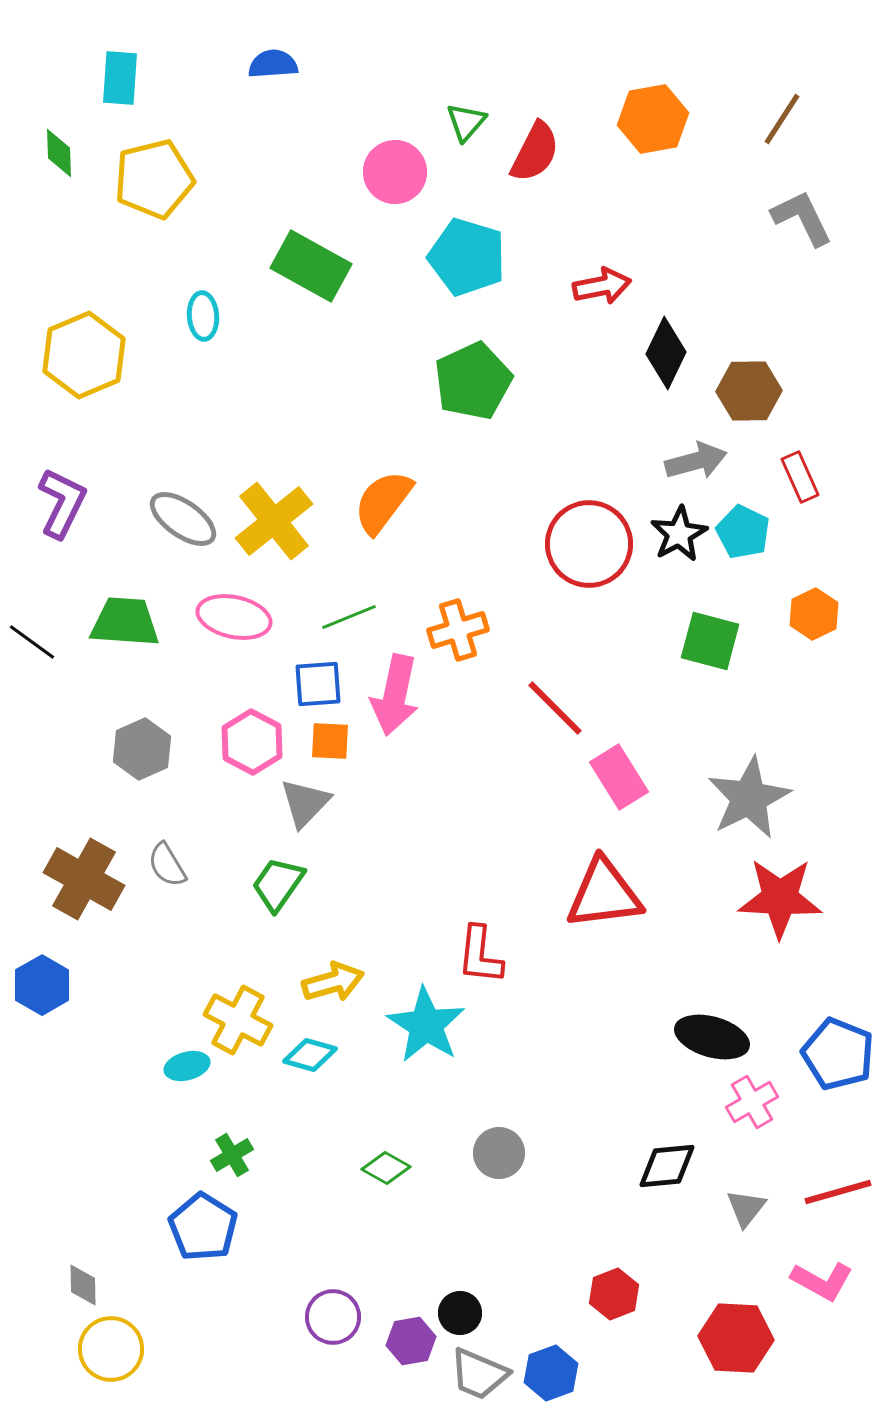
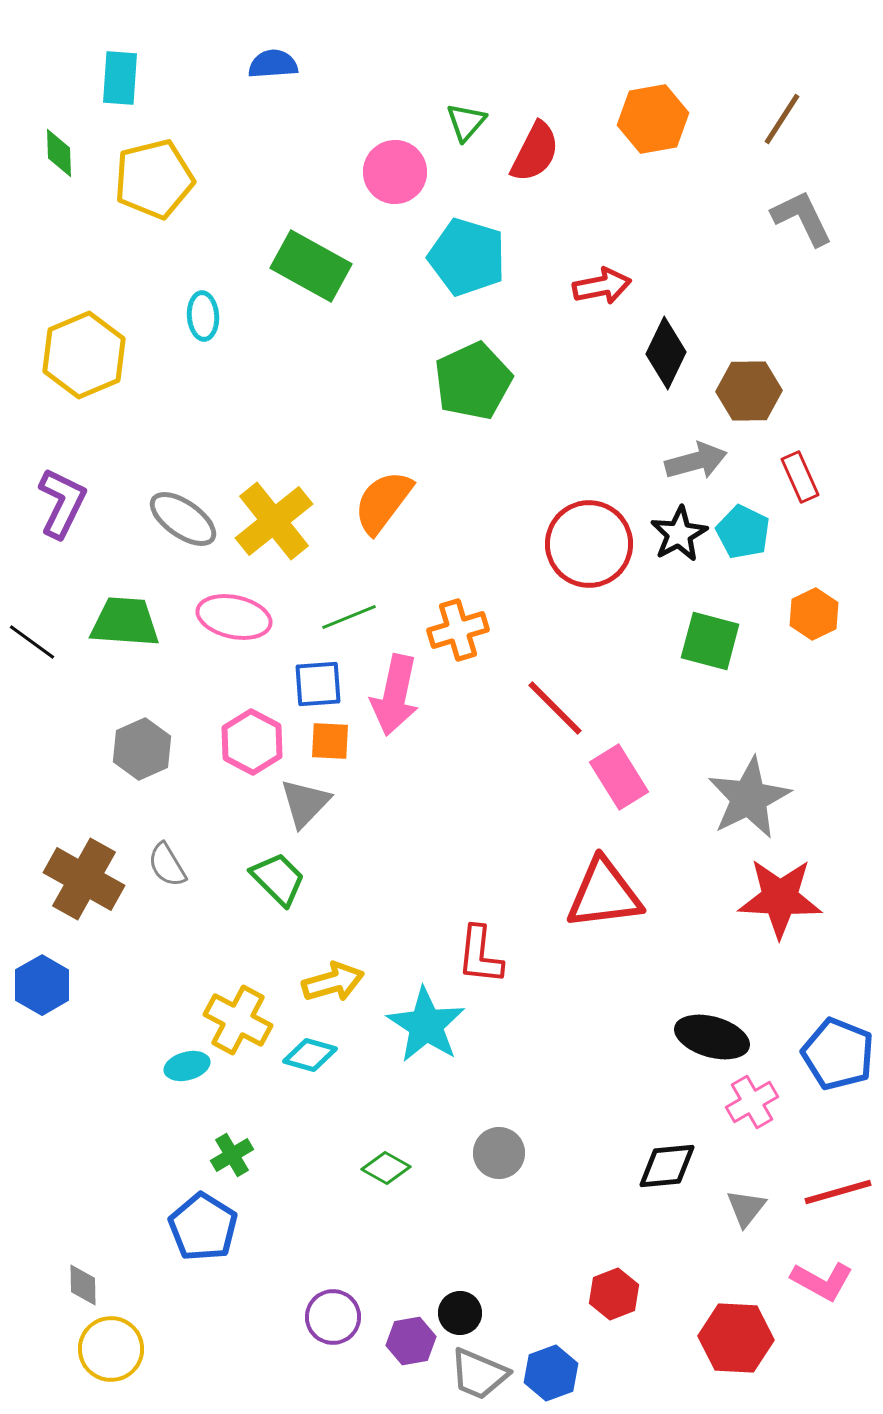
green trapezoid at (278, 884): moved 5 px up; rotated 100 degrees clockwise
